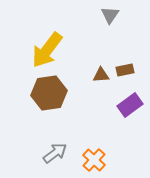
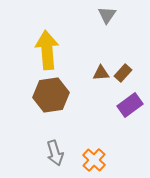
gray triangle: moved 3 px left
yellow arrow: rotated 138 degrees clockwise
brown rectangle: moved 2 px left, 3 px down; rotated 36 degrees counterclockwise
brown triangle: moved 2 px up
brown hexagon: moved 2 px right, 2 px down
gray arrow: rotated 110 degrees clockwise
